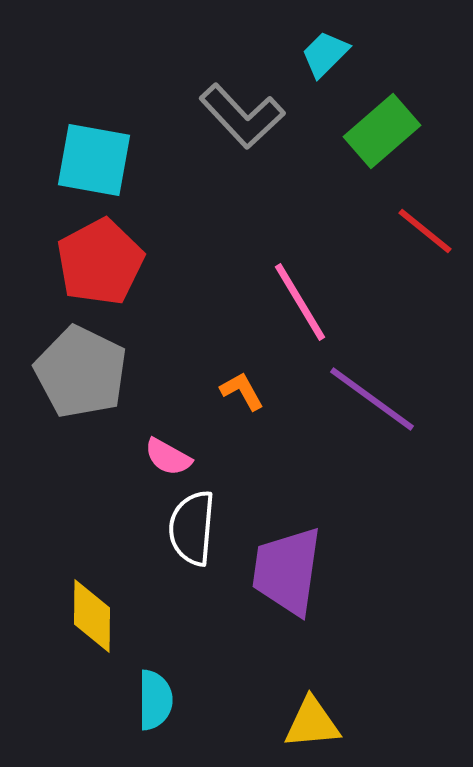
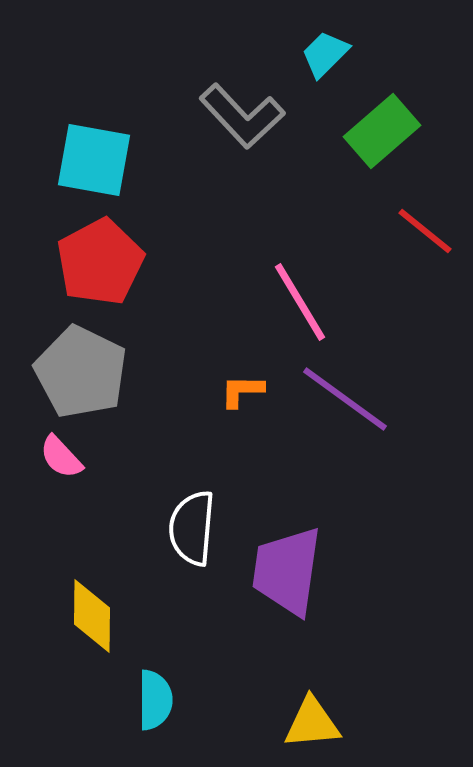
orange L-shape: rotated 60 degrees counterclockwise
purple line: moved 27 px left
pink semicircle: moved 107 px left; rotated 18 degrees clockwise
